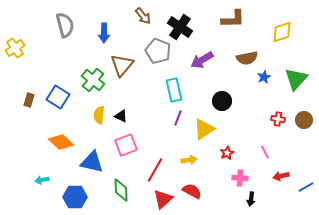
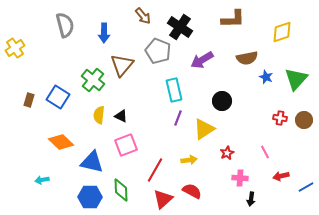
blue star: moved 2 px right; rotated 24 degrees counterclockwise
red cross: moved 2 px right, 1 px up
blue hexagon: moved 15 px right
